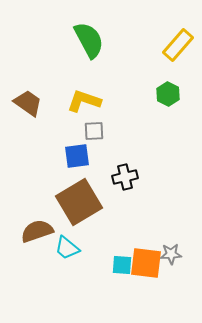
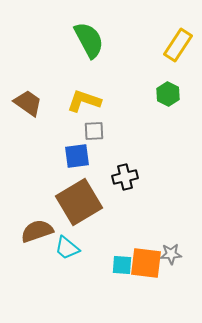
yellow rectangle: rotated 8 degrees counterclockwise
